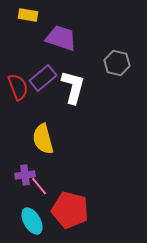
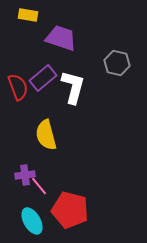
yellow semicircle: moved 3 px right, 4 px up
